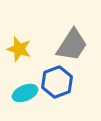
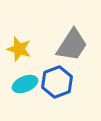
cyan ellipse: moved 9 px up
